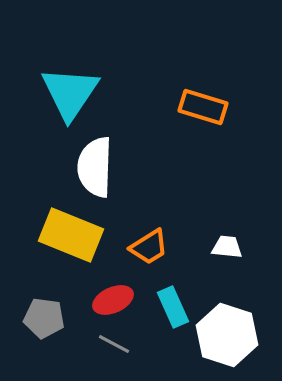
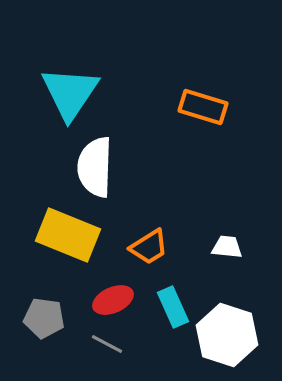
yellow rectangle: moved 3 px left
gray line: moved 7 px left
